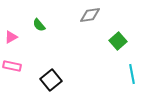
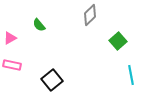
gray diamond: rotated 35 degrees counterclockwise
pink triangle: moved 1 px left, 1 px down
pink rectangle: moved 1 px up
cyan line: moved 1 px left, 1 px down
black square: moved 1 px right
